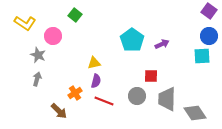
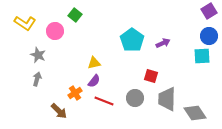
purple square: rotated 21 degrees clockwise
pink circle: moved 2 px right, 5 px up
purple arrow: moved 1 px right, 1 px up
red square: rotated 16 degrees clockwise
purple semicircle: moved 2 px left; rotated 24 degrees clockwise
gray circle: moved 2 px left, 2 px down
